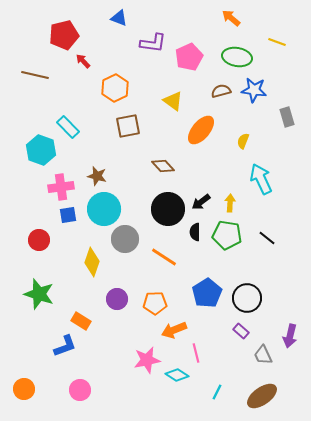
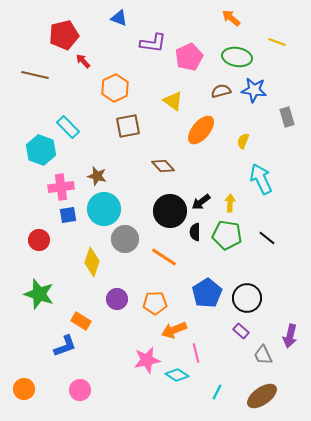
black circle at (168, 209): moved 2 px right, 2 px down
